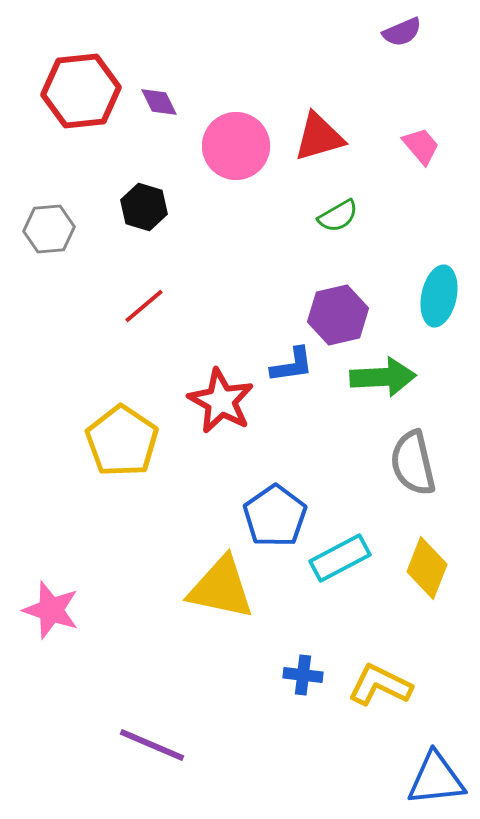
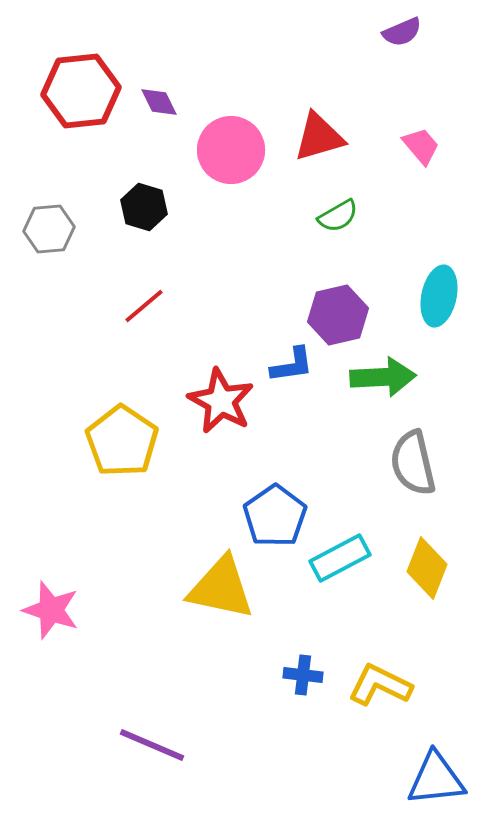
pink circle: moved 5 px left, 4 px down
